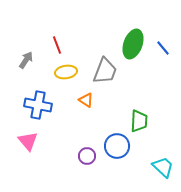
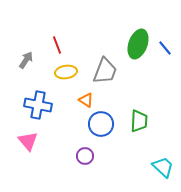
green ellipse: moved 5 px right
blue line: moved 2 px right
blue circle: moved 16 px left, 22 px up
purple circle: moved 2 px left
